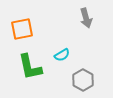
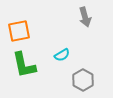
gray arrow: moved 1 px left, 1 px up
orange square: moved 3 px left, 2 px down
green L-shape: moved 6 px left, 2 px up
